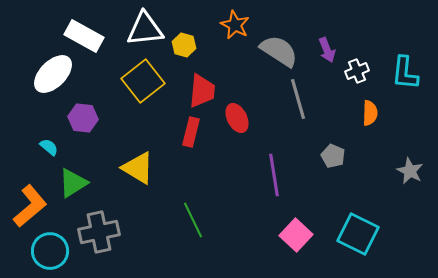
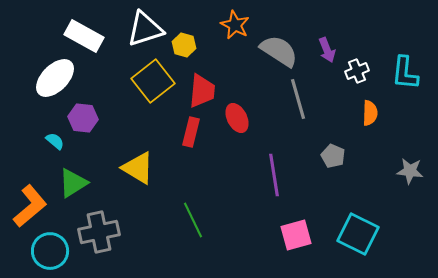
white triangle: rotated 12 degrees counterclockwise
white ellipse: moved 2 px right, 4 px down
yellow square: moved 10 px right
cyan semicircle: moved 6 px right, 6 px up
gray star: rotated 20 degrees counterclockwise
pink square: rotated 32 degrees clockwise
